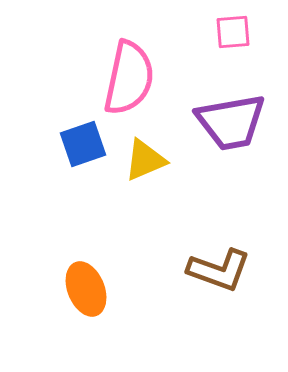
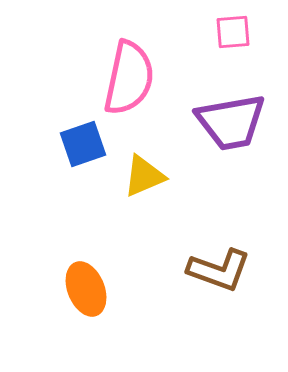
yellow triangle: moved 1 px left, 16 px down
